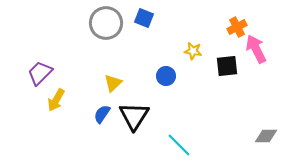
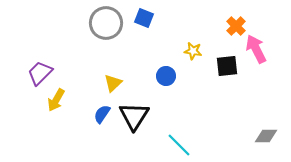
orange cross: moved 1 px left, 1 px up; rotated 18 degrees counterclockwise
